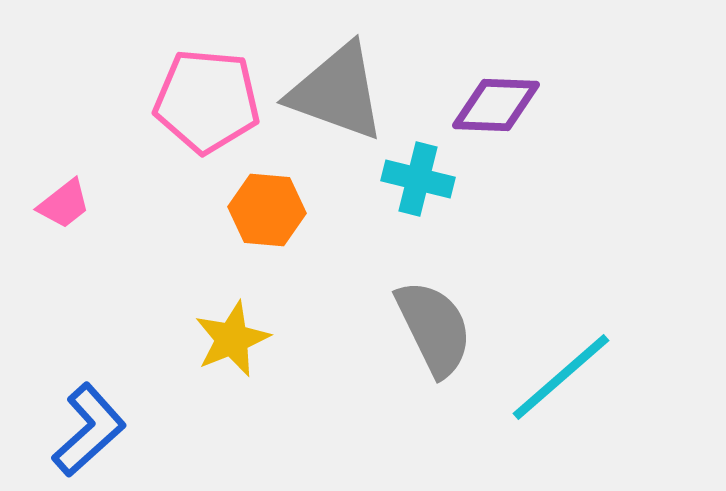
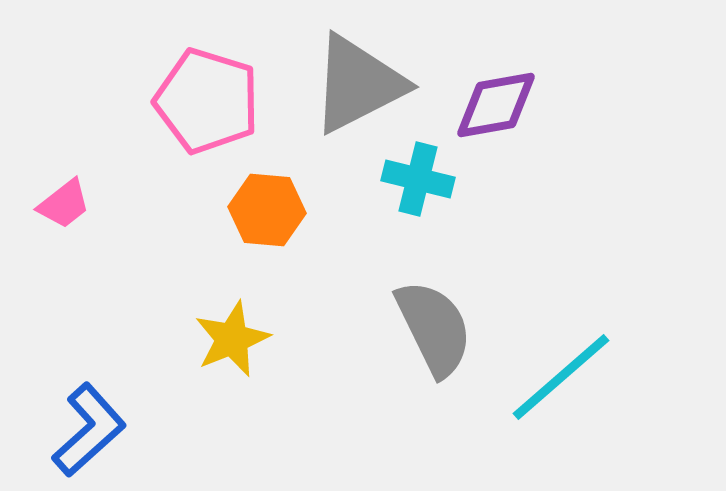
gray triangle: moved 21 px right, 8 px up; rotated 47 degrees counterclockwise
pink pentagon: rotated 12 degrees clockwise
purple diamond: rotated 12 degrees counterclockwise
